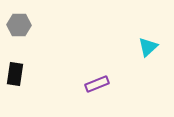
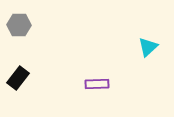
black rectangle: moved 3 px right, 4 px down; rotated 30 degrees clockwise
purple rectangle: rotated 20 degrees clockwise
